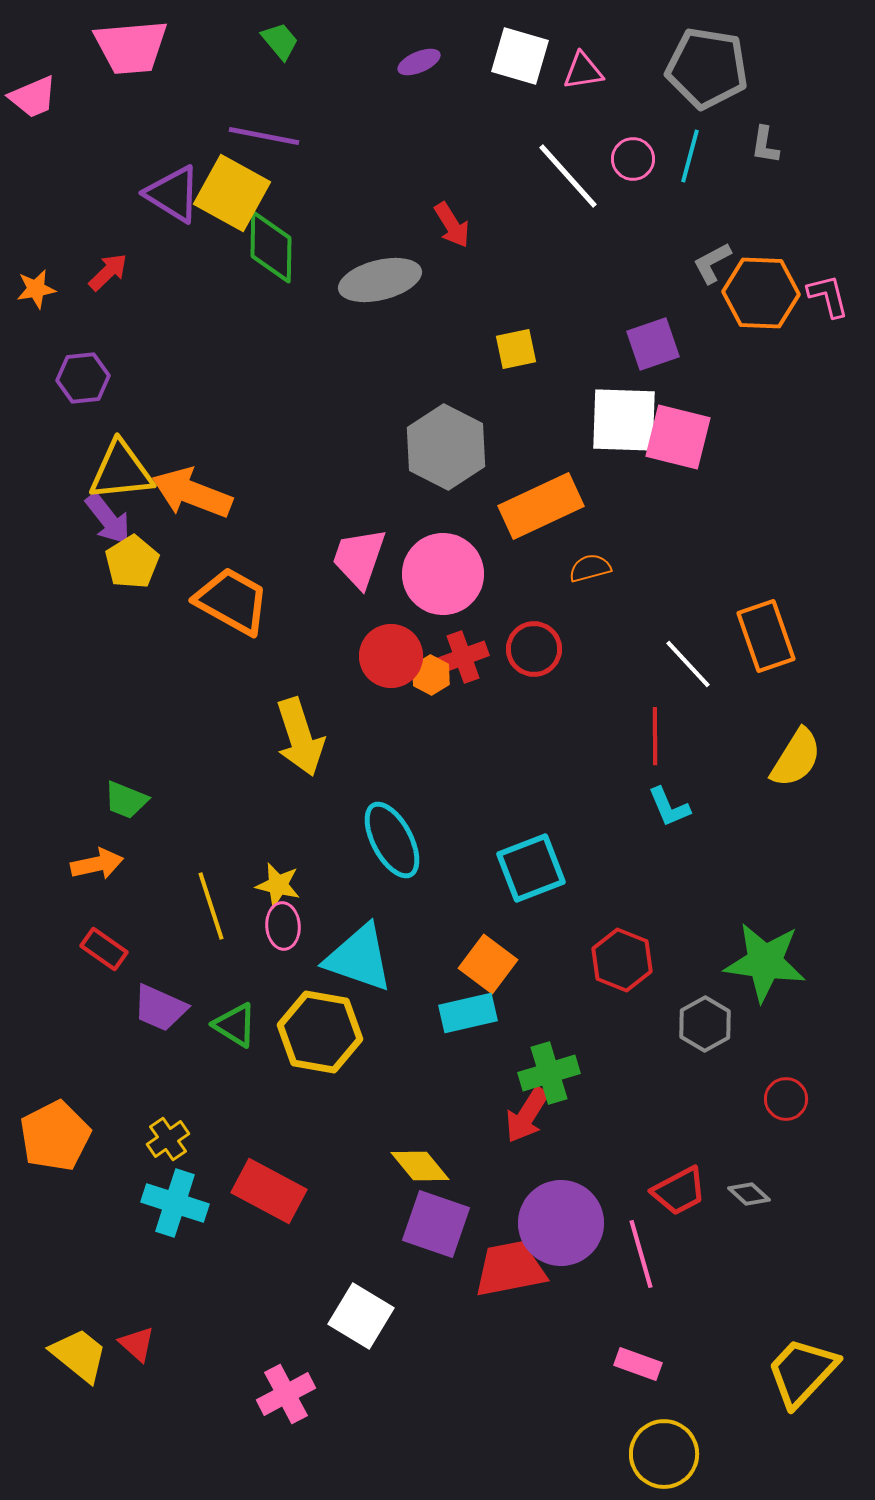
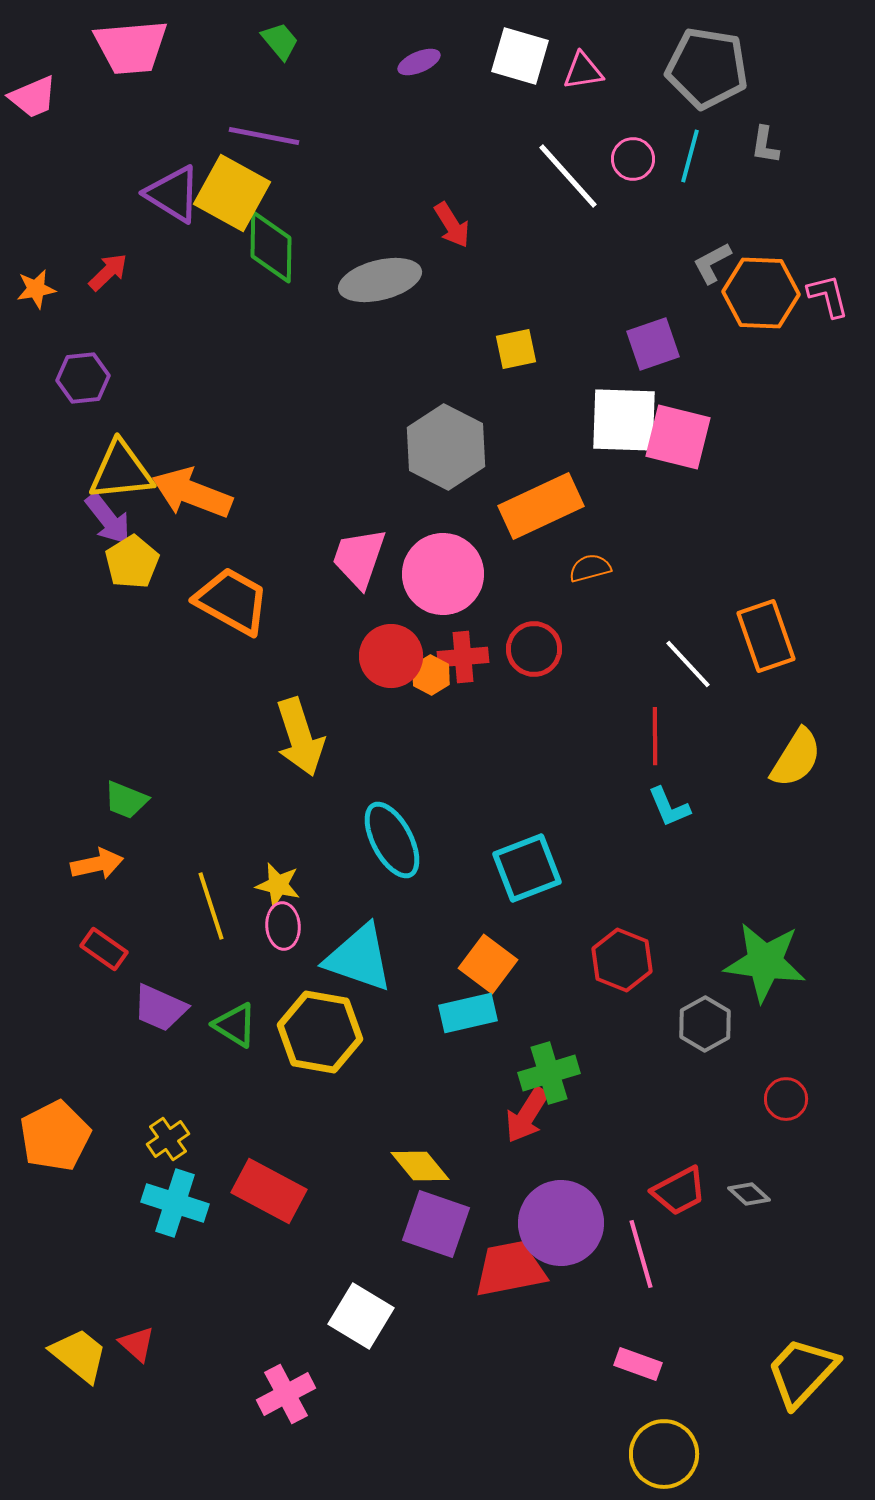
red cross at (463, 657): rotated 15 degrees clockwise
cyan square at (531, 868): moved 4 px left
